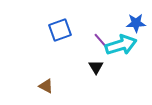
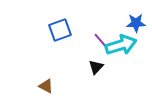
black triangle: rotated 14 degrees clockwise
